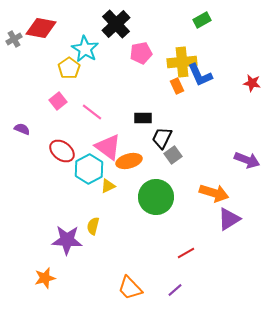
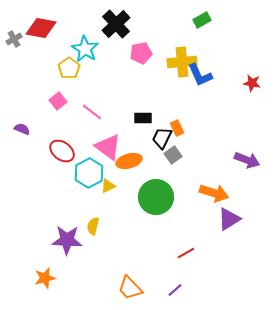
orange rectangle: moved 42 px down
cyan hexagon: moved 4 px down
